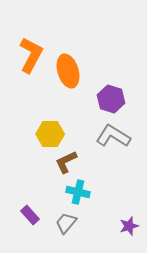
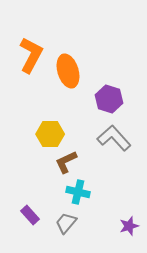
purple hexagon: moved 2 px left
gray L-shape: moved 1 px right, 2 px down; rotated 16 degrees clockwise
